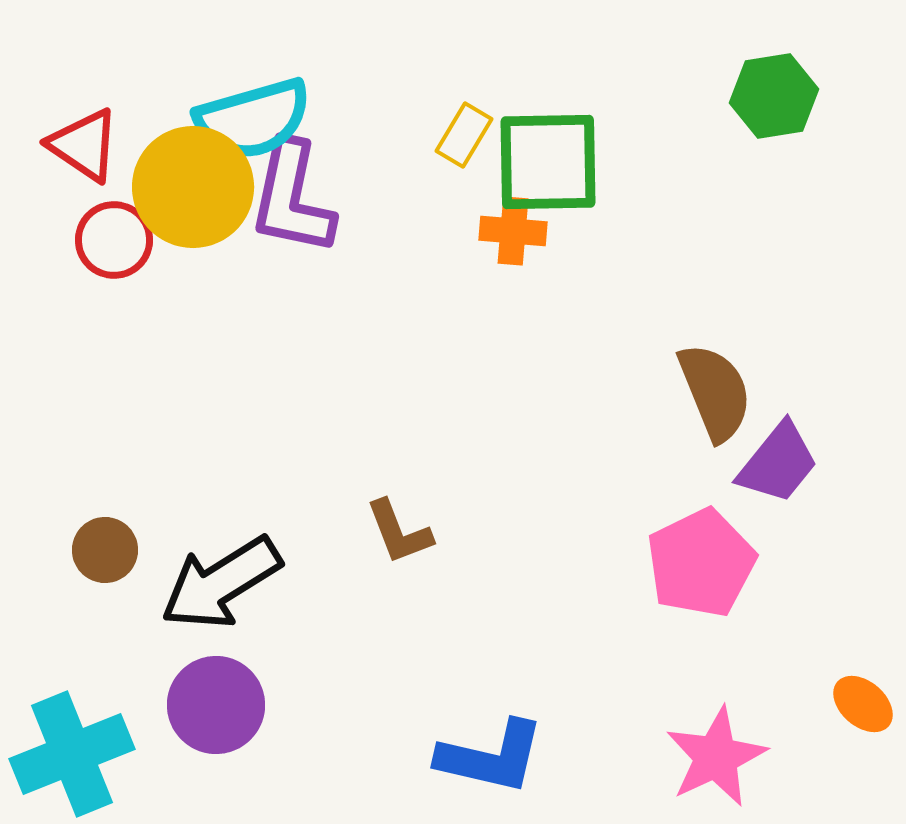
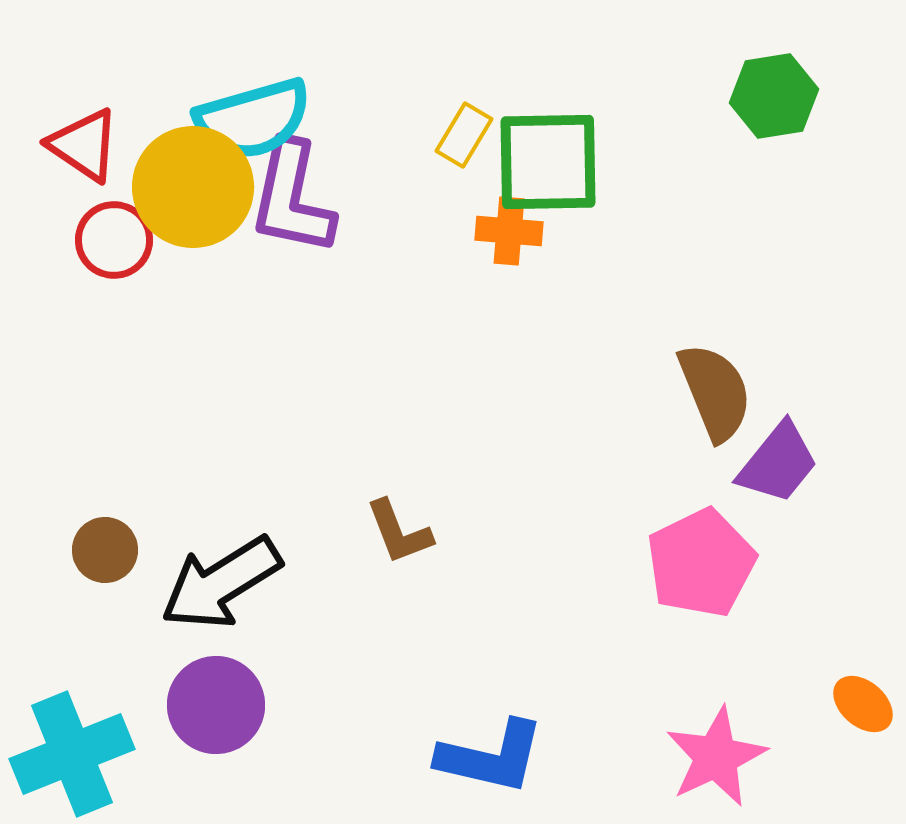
orange cross: moved 4 px left
